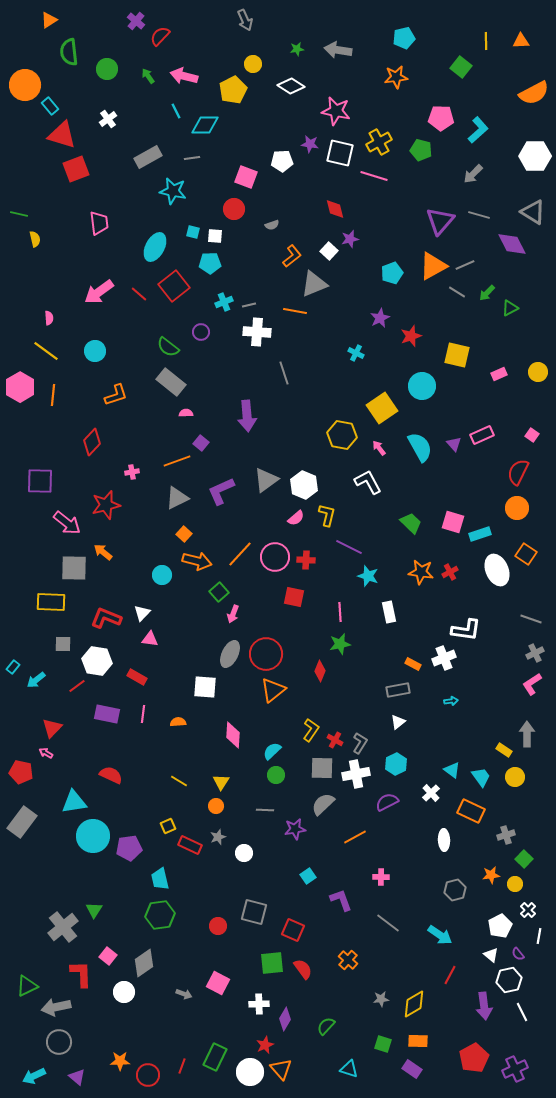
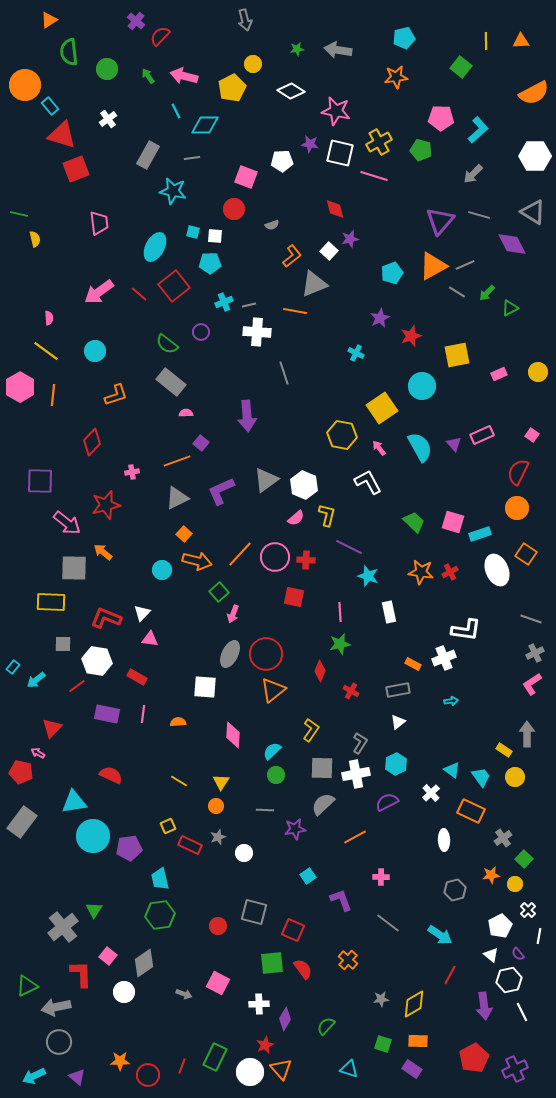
gray arrow at (245, 20): rotated 10 degrees clockwise
white diamond at (291, 86): moved 5 px down
yellow pentagon at (233, 90): moved 1 px left, 2 px up
gray rectangle at (148, 157): moved 2 px up; rotated 32 degrees counterclockwise
green semicircle at (168, 347): moved 1 px left, 3 px up
yellow square at (457, 355): rotated 24 degrees counterclockwise
green trapezoid at (411, 523): moved 3 px right, 1 px up
cyan circle at (162, 575): moved 5 px up
red cross at (335, 740): moved 16 px right, 49 px up
pink arrow at (46, 753): moved 8 px left
gray cross at (506, 835): moved 3 px left, 3 px down; rotated 18 degrees counterclockwise
